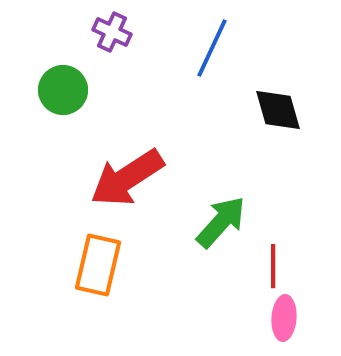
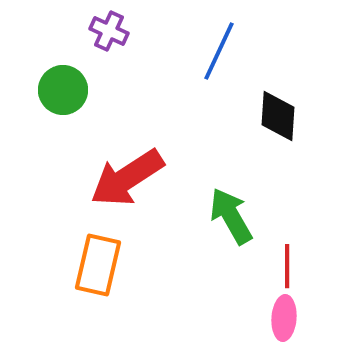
purple cross: moved 3 px left, 1 px up
blue line: moved 7 px right, 3 px down
black diamond: moved 6 px down; rotated 20 degrees clockwise
green arrow: moved 10 px right, 6 px up; rotated 72 degrees counterclockwise
red line: moved 14 px right
